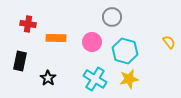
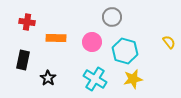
red cross: moved 1 px left, 2 px up
black rectangle: moved 3 px right, 1 px up
yellow star: moved 4 px right
